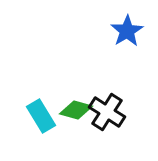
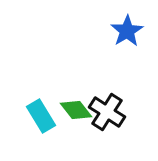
green diamond: rotated 36 degrees clockwise
